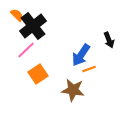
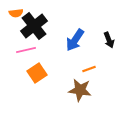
orange semicircle: moved 1 px left, 2 px up; rotated 128 degrees clockwise
black cross: moved 1 px right
pink line: rotated 30 degrees clockwise
blue arrow: moved 6 px left, 15 px up
orange square: moved 1 px left, 1 px up
brown star: moved 7 px right
